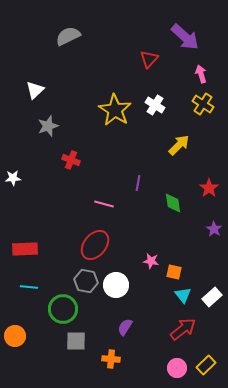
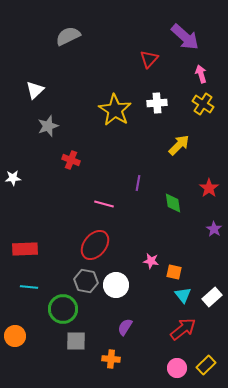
white cross: moved 2 px right, 2 px up; rotated 36 degrees counterclockwise
